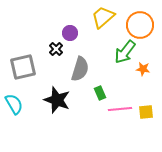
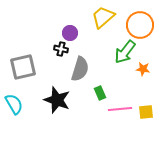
black cross: moved 5 px right; rotated 32 degrees counterclockwise
